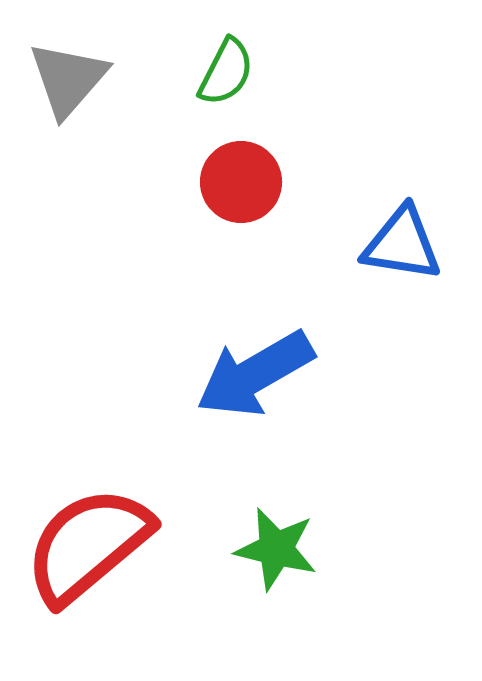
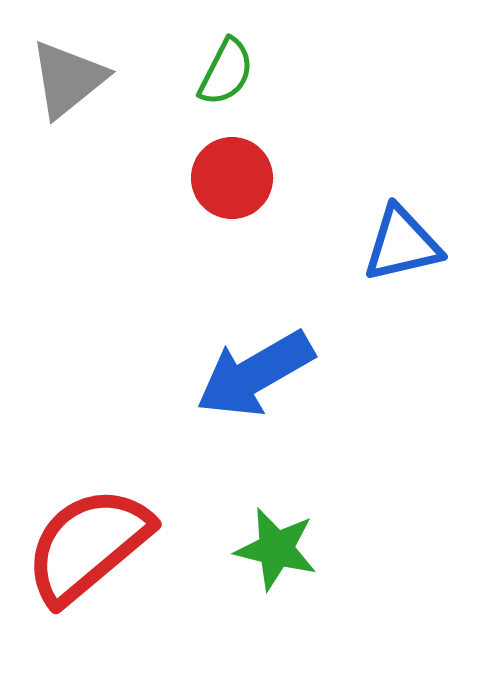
gray triangle: rotated 10 degrees clockwise
red circle: moved 9 px left, 4 px up
blue triangle: rotated 22 degrees counterclockwise
